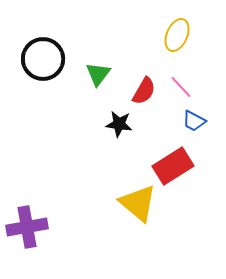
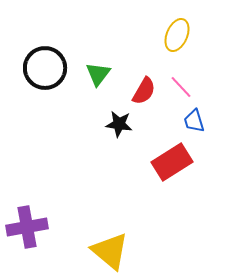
black circle: moved 2 px right, 9 px down
blue trapezoid: rotated 45 degrees clockwise
red rectangle: moved 1 px left, 4 px up
yellow triangle: moved 28 px left, 48 px down
